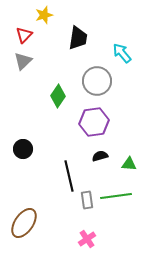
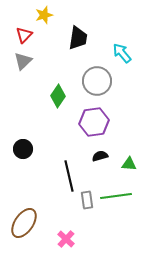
pink cross: moved 21 px left; rotated 12 degrees counterclockwise
